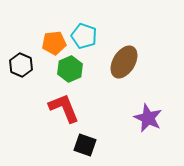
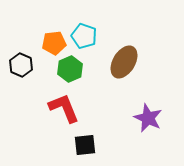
black square: rotated 25 degrees counterclockwise
